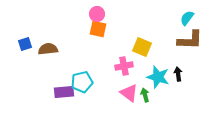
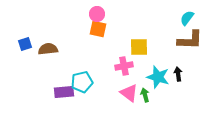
yellow square: moved 3 px left; rotated 24 degrees counterclockwise
